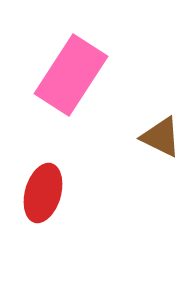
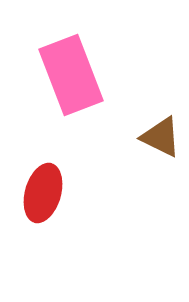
pink rectangle: rotated 54 degrees counterclockwise
